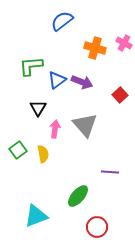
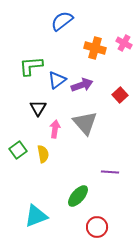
purple arrow: moved 3 px down; rotated 40 degrees counterclockwise
gray triangle: moved 2 px up
